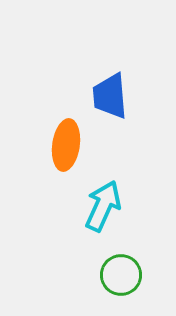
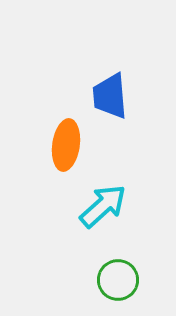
cyan arrow: rotated 24 degrees clockwise
green circle: moved 3 px left, 5 px down
